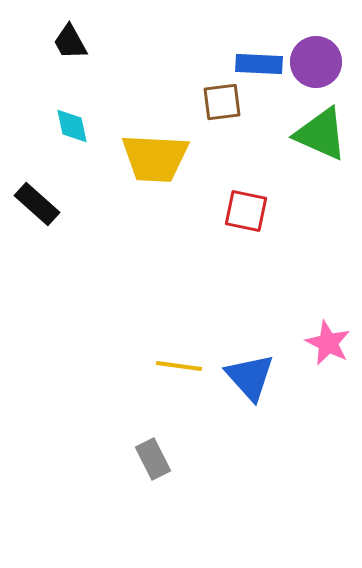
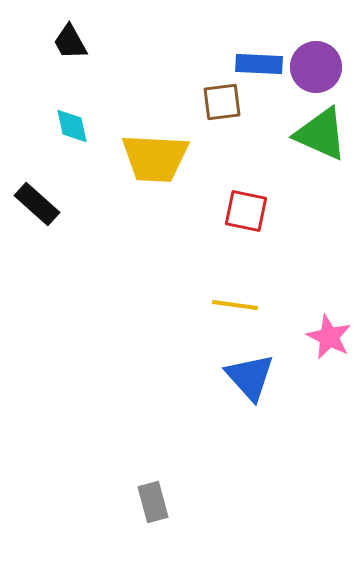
purple circle: moved 5 px down
pink star: moved 1 px right, 6 px up
yellow line: moved 56 px right, 61 px up
gray rectangle: moved 43 px down; rotated 12 degrees clockwise
